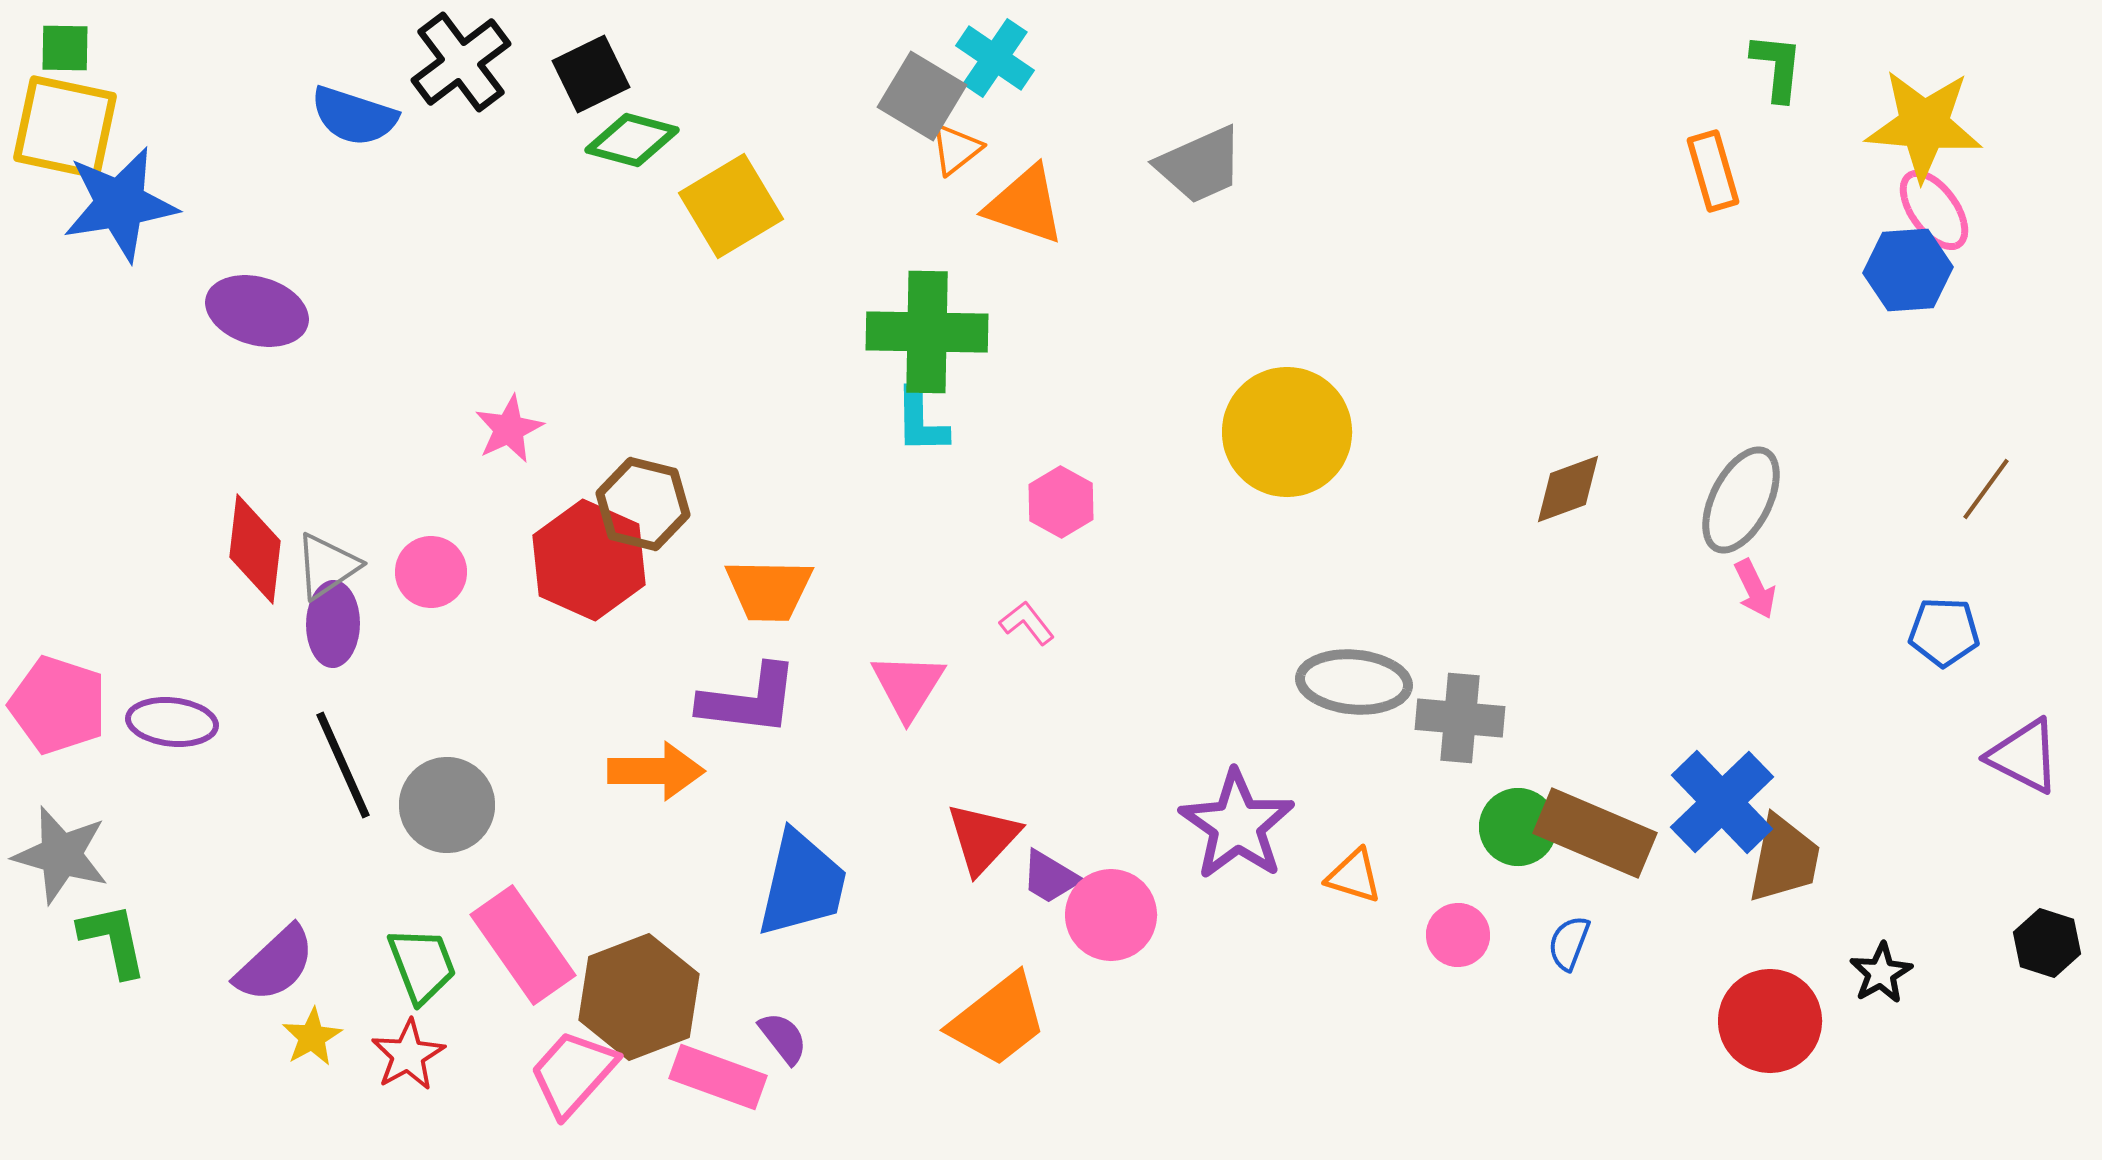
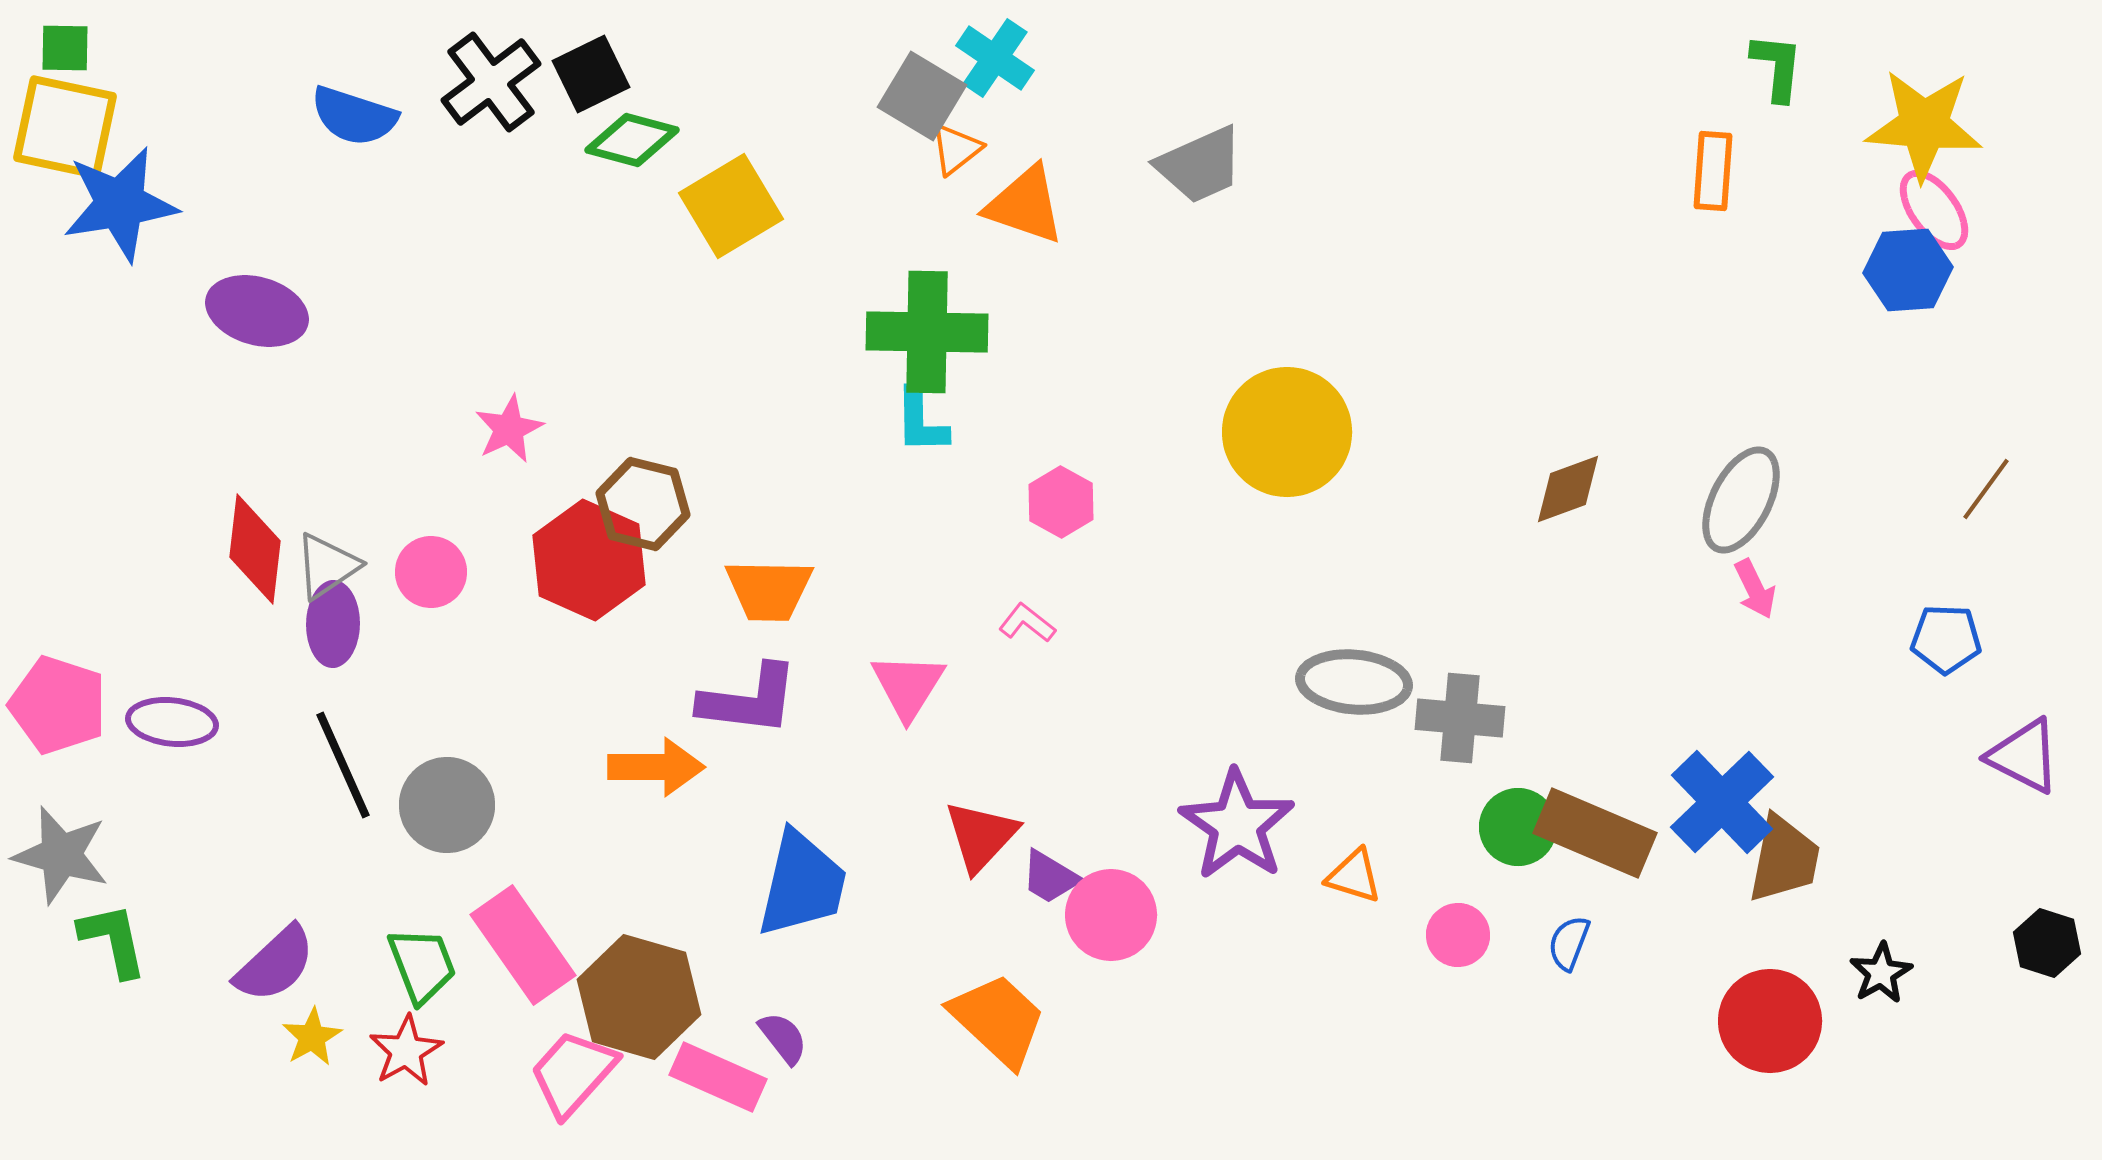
black cross at (461, 62): moved 30 px right, 20 px down
orange rectangle at (1713, 171): rotated 20 degrees clockwise
pink L-shape at (1027, 623): rotated 14 degrees counterclockwise
blue pentagon at (1944, 632): moved 2 px right, 7 px down
orange arrow at (656, 771): moved 4 px up
red triangle at (983, 838): moved 2 px left, 2 px up
brown hexagon at (639, 997): rotated 23 degrees counterclockwise
orange trapezoid at (998, 1020): rotated 99 degrees counterclockwise
red star at (408, 1055): moved 2 px left, 4 px up
pink rectangle at (718, 1077): rotated 4 degrees clockwise
